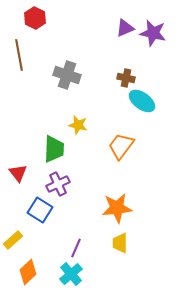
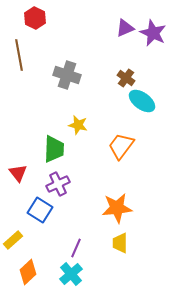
purple star: rotated 12 degrees clockwise
brown cross: rotated 24 degrees clockwise
